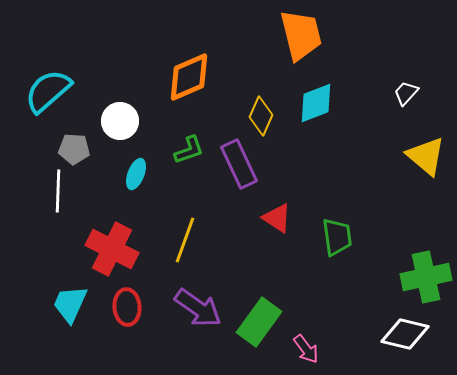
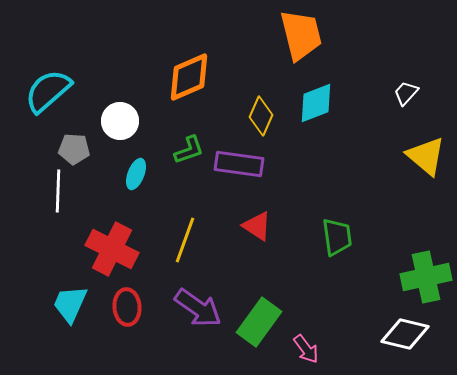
purple rectangle: rotated 57 degrees counterclockwise
red triangle: moved 20 px left, 8 px down
